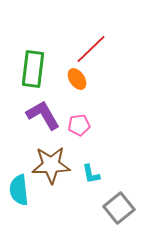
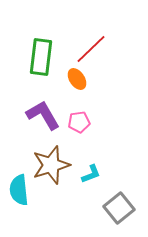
green rectangle: moved 8 px right, 12 px up
pink pentagon: moved 3 px up
brown star: rotated 15 degrees counterclockwise
cyan L-shape: rotated 100 degrees counterclockwise
